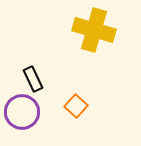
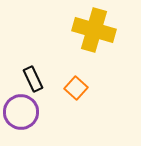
orange square: moved 18 px up
purple circle: moved 1 px left
